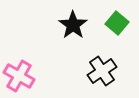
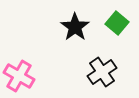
black star: moved 2 px right, 2 px down
black cross: moved 1 px down
